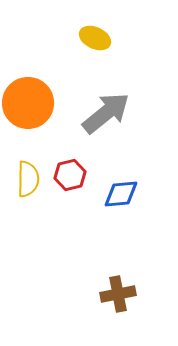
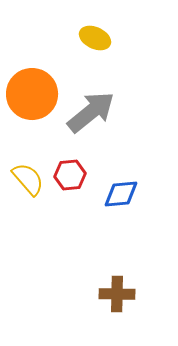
orange circle: moved 4 px right, 9 px up
gray arrow: moved 15 px left, 1 px up
red hexagon: rotated 8 degrees clockwise
yellow semicircle: rotated 42 degrees counterclockwise
brown cross: moved 1 px left; rotated 12 degrees clockwise
